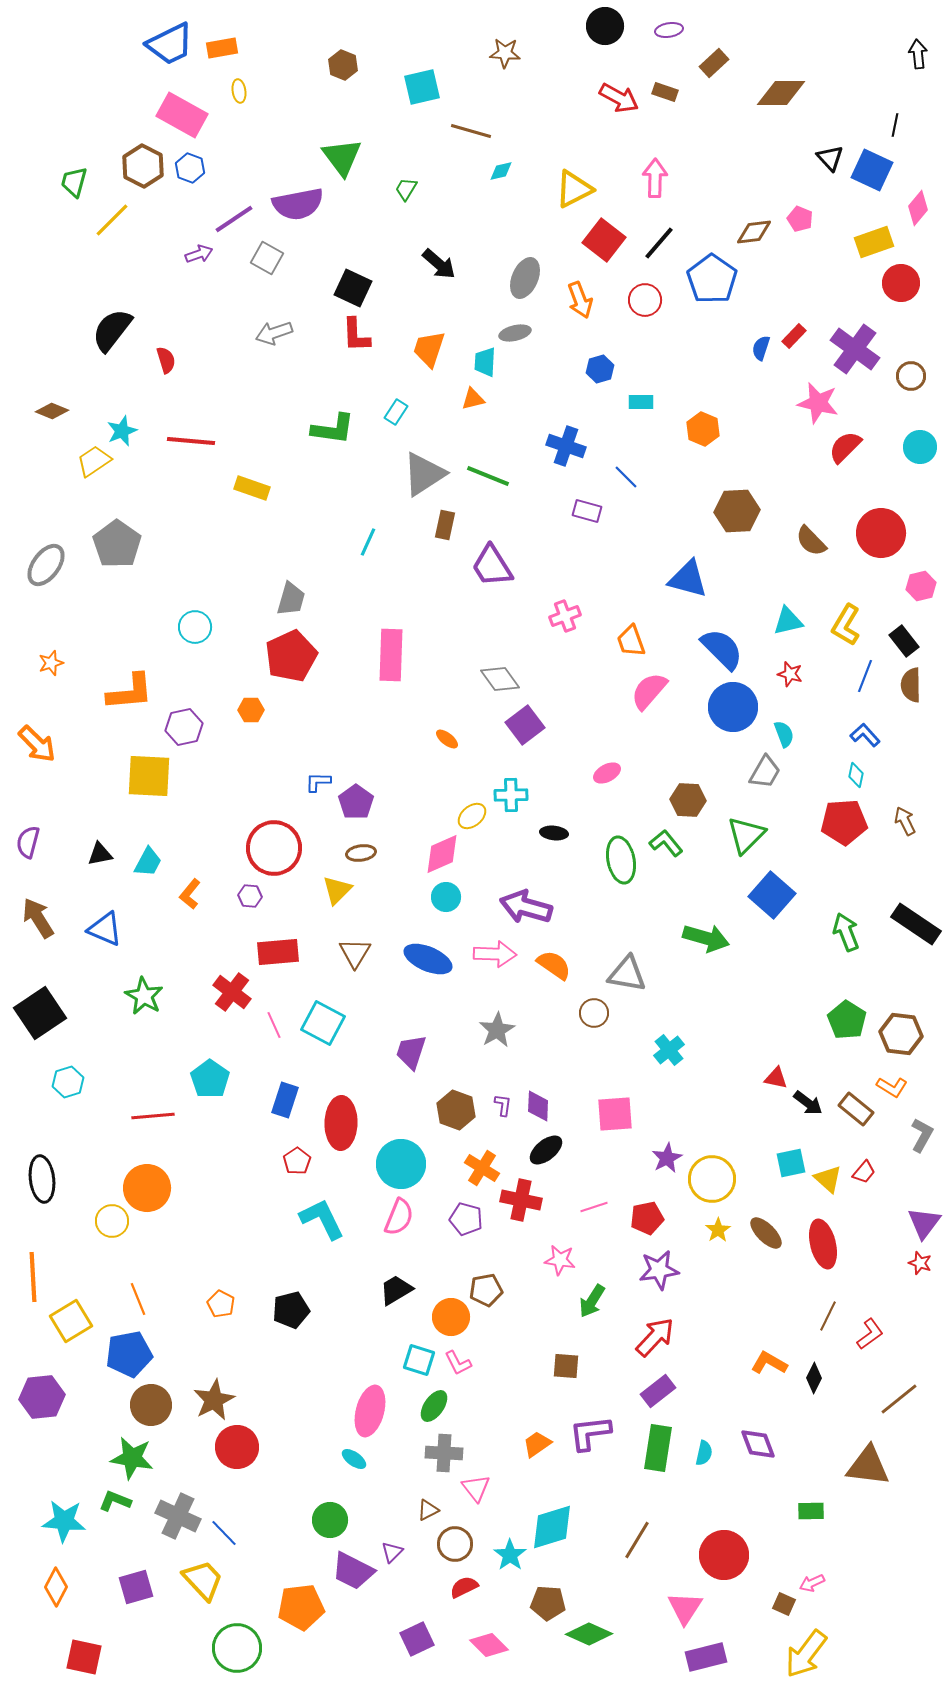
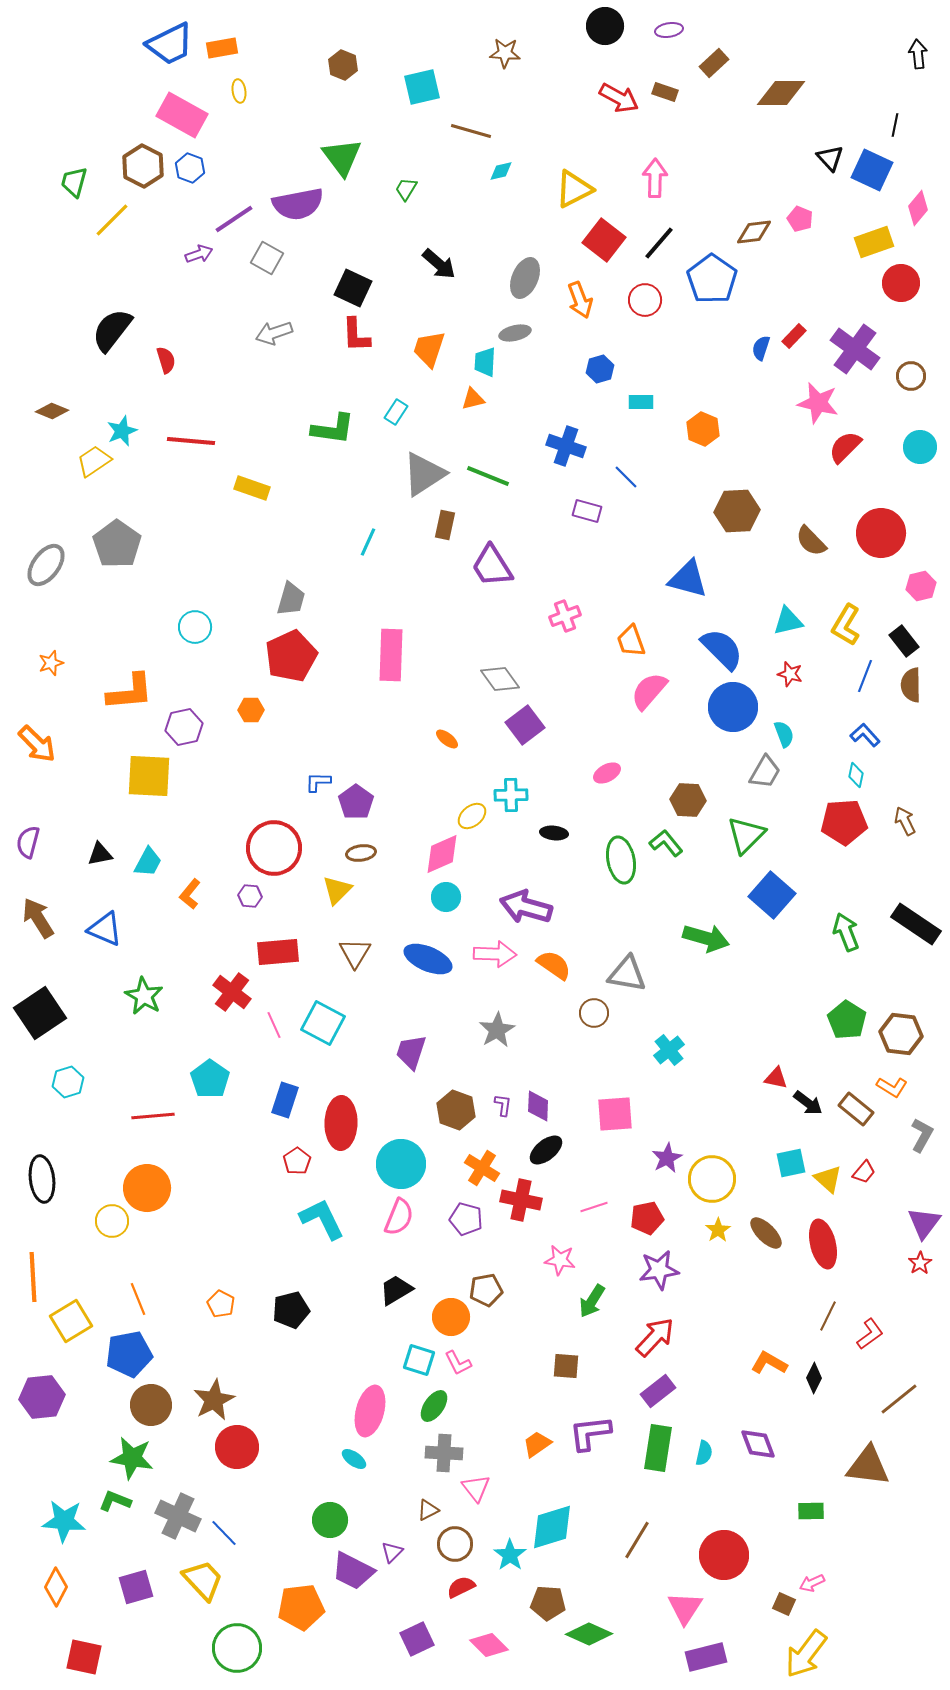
red star at (920, 1263): rotated 20 degrees clockwise
red semicircle at (464, 1587): moved 3 px left
